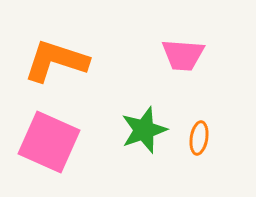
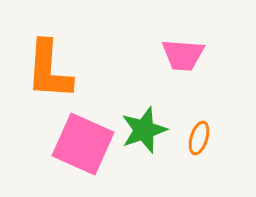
orange L-shape: moved 7 px left, 9 px down; rotated 104 degrees counterclockwise
orange ellipse: rotated 8 degrees clockwise
pink square: moved 34 px right, 2 px down
